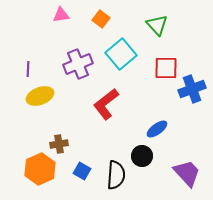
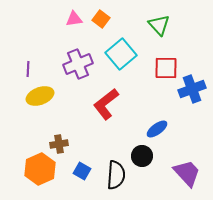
pink triangle: moved 13 px right, 4 px down
green triangle: moved 2 px right
